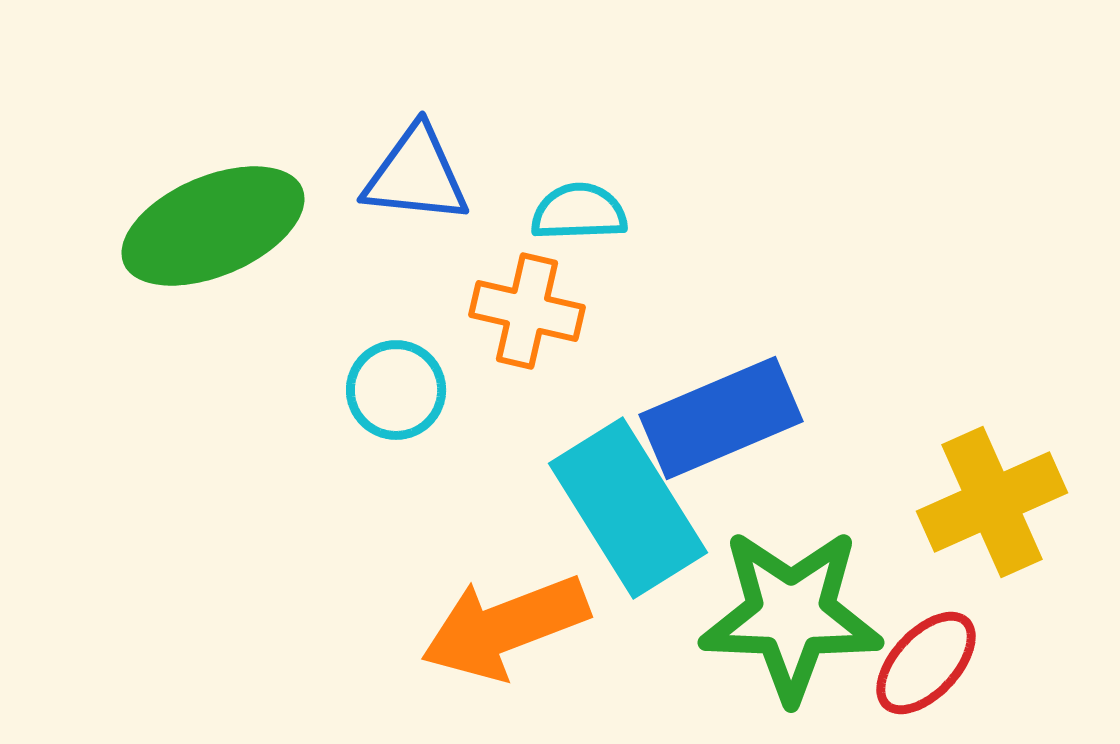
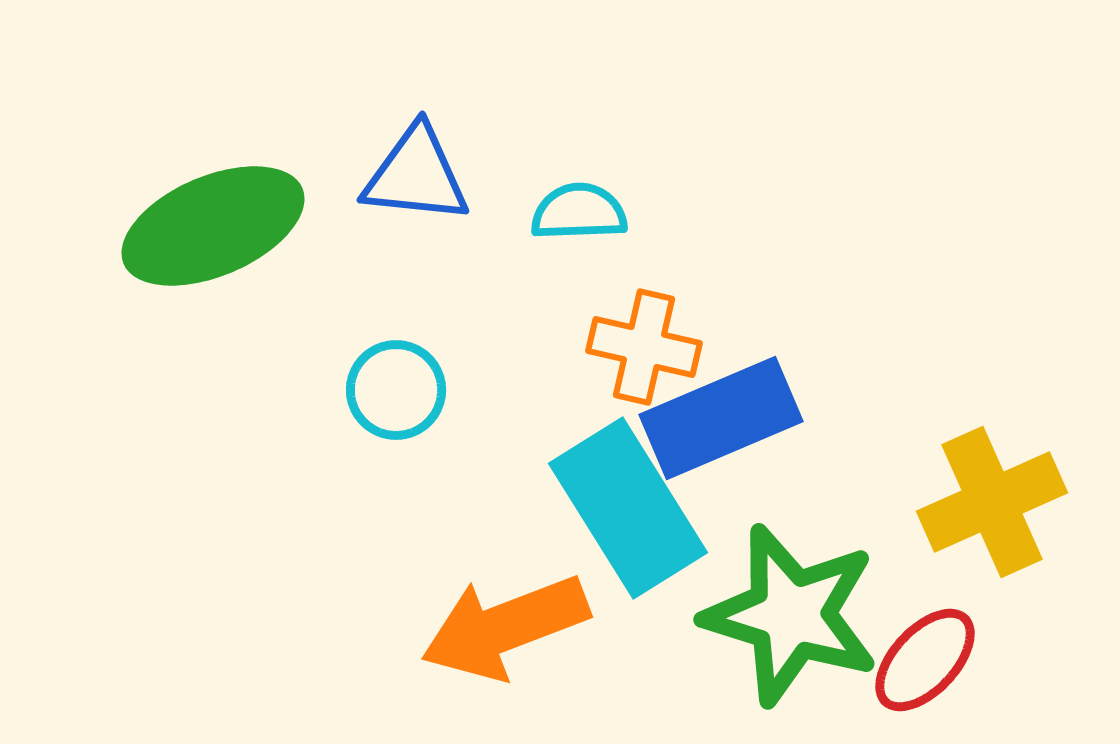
orange cross: moved 117 px right, 36 px down
green star: rotated 15 degrees clockwise
red ellipse: moved 1 px left, 3 px up
